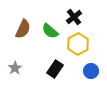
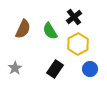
green semicircle: rotated 18 degrees clockwise
blue circle: moved 1 px left, 2 px up
